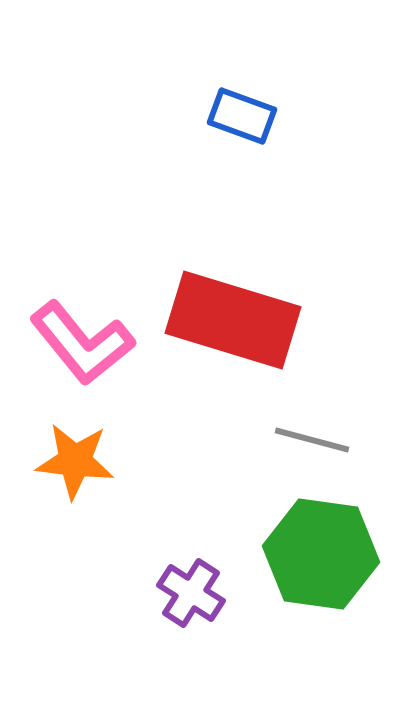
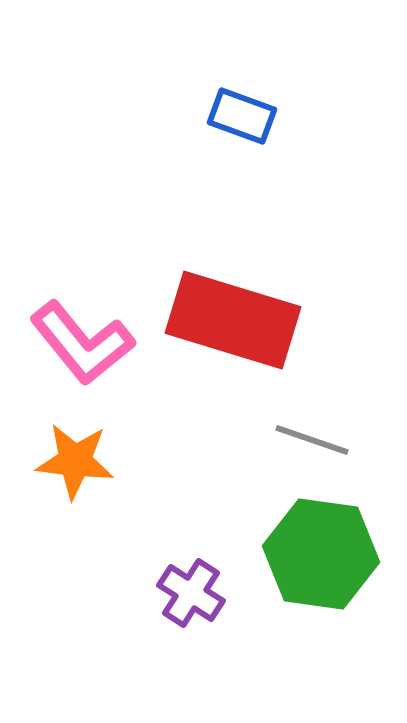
gray line: rotated 4 degrees clockwise
